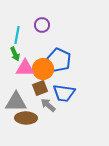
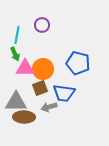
blue pentagon: moved 19 px right, 3 px down; rotated 10 degrees counterclockwise
gray arrow: moved 1 px right, 2 px down; rotated 56 degrees counterclockwise
brown ellipse: moved 2 px left, 1 px up
